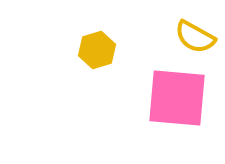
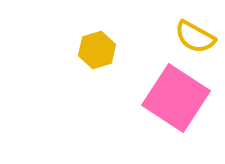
pink square: moved 1 px left; rotated 28 degrees clockwise
